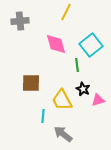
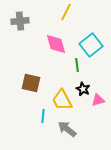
brown square: rotated 12 degrees clockwise
gray arrow: moved 4 px right, 5 px up
